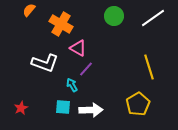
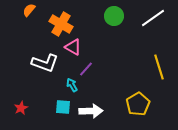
pink triangle: moved 5 px left, 1 px up
yellow line: moved 10 px right
white arrow: moved 1 px down
